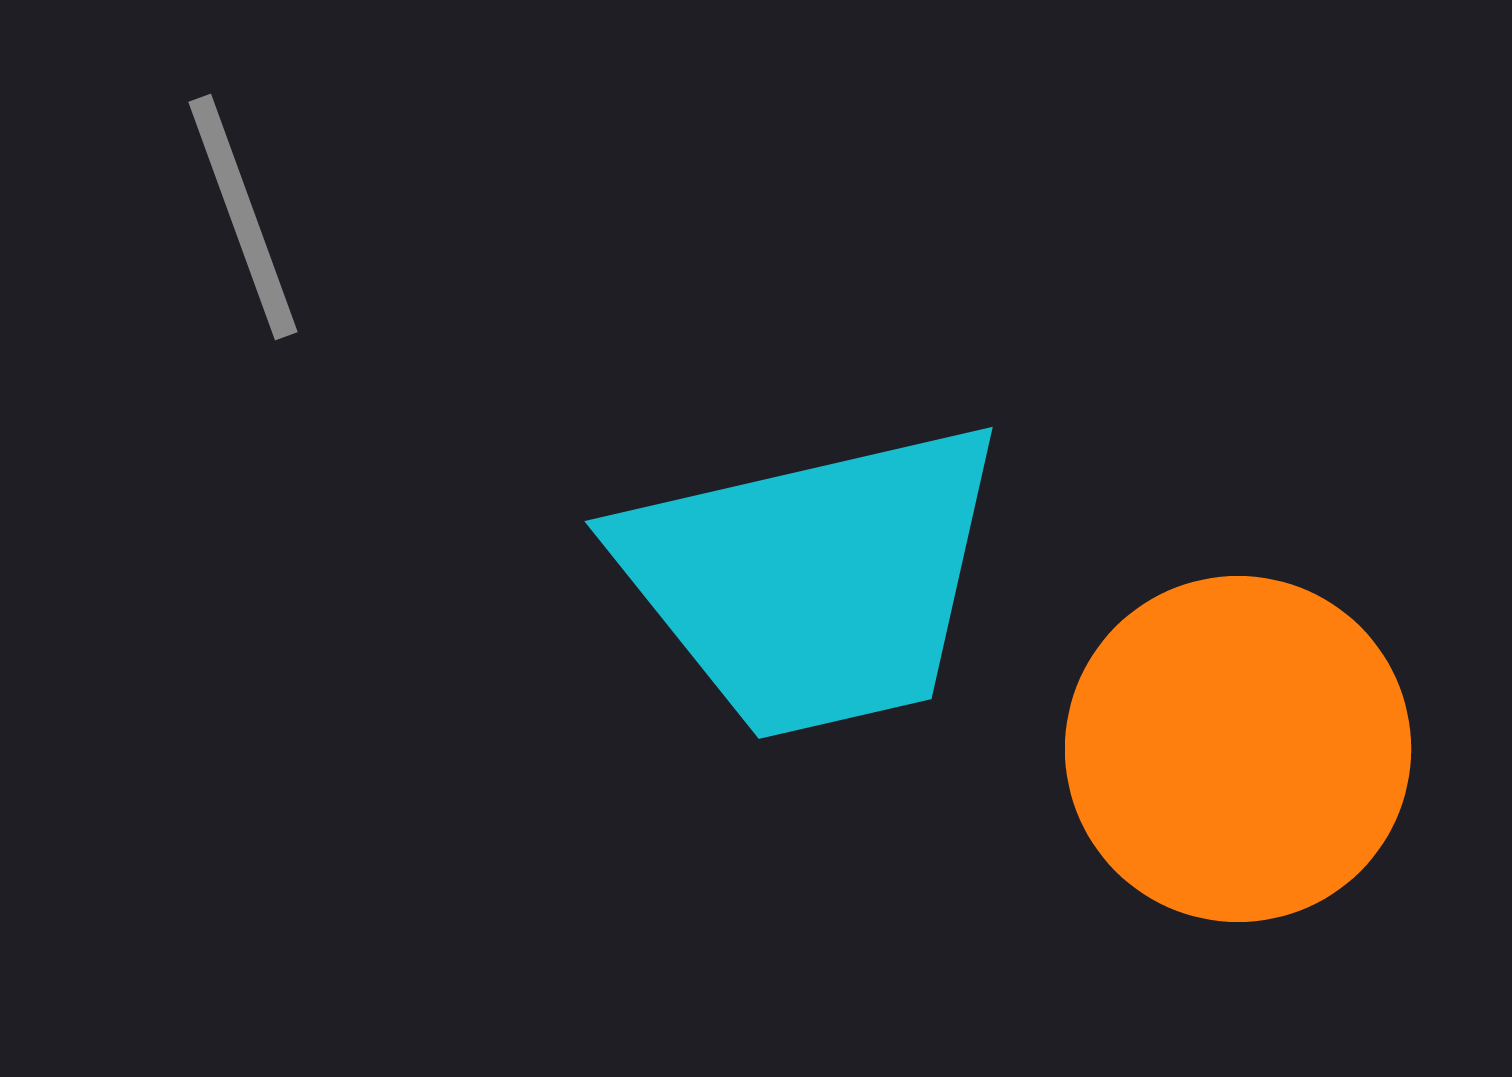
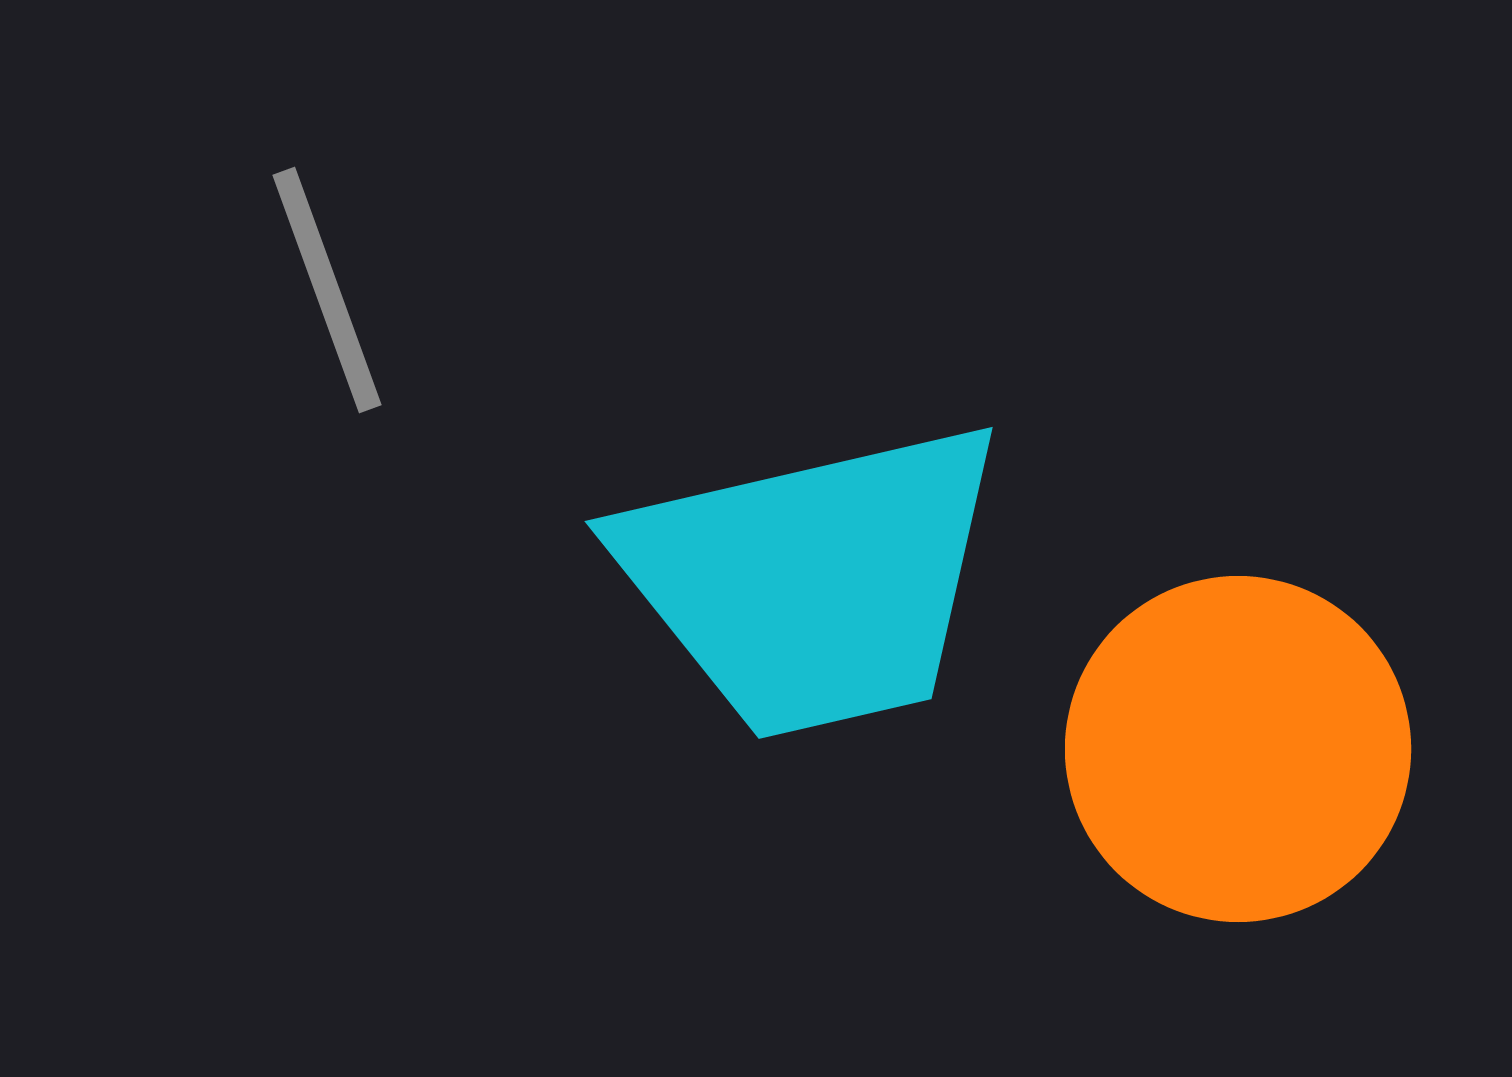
gray line: moved 84 px right, 73 px down
